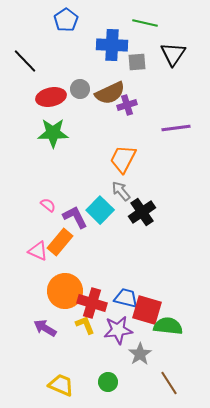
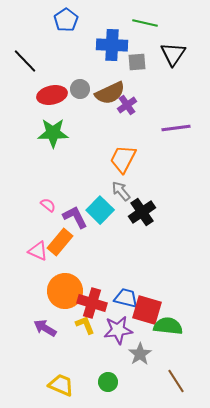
red ellipse: moved 1 px right, 2 px up
purple cross: rotated 18 degrees counterclockwise
brown line: moved 7 px right, 2 px up
